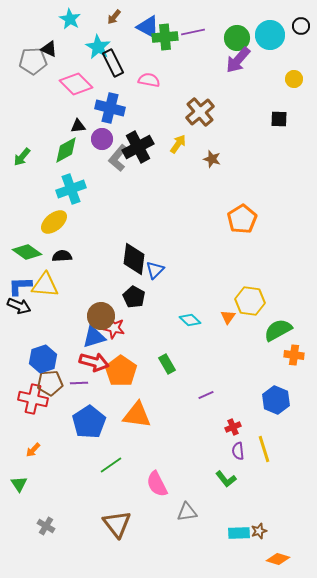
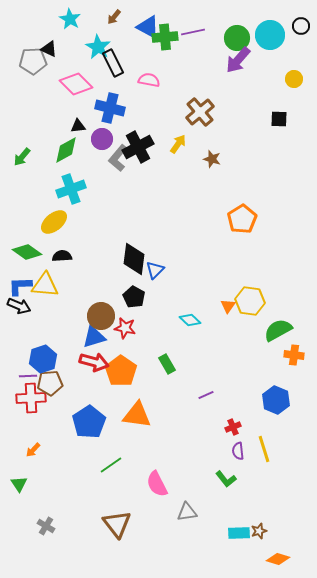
orange triangle at (228, 317): moved 11 px up
red star at (114, 328): moved 11 px right
purple line at (79, 383): moved 51 px left, 7 px up
red cross at (33, 399): moved 2 px left, 1 px up; rotated 16 degrees counterclockwise
